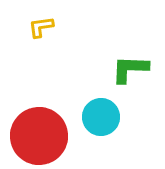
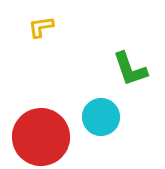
green L-shape: rotated 111 degrees counterclockwise
red circle: moved 2 px right, 1 px down
